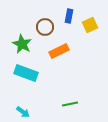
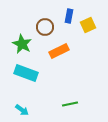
yellow square: moved 2 px left
cyan arrow: moved 1 px left, 2 px up
